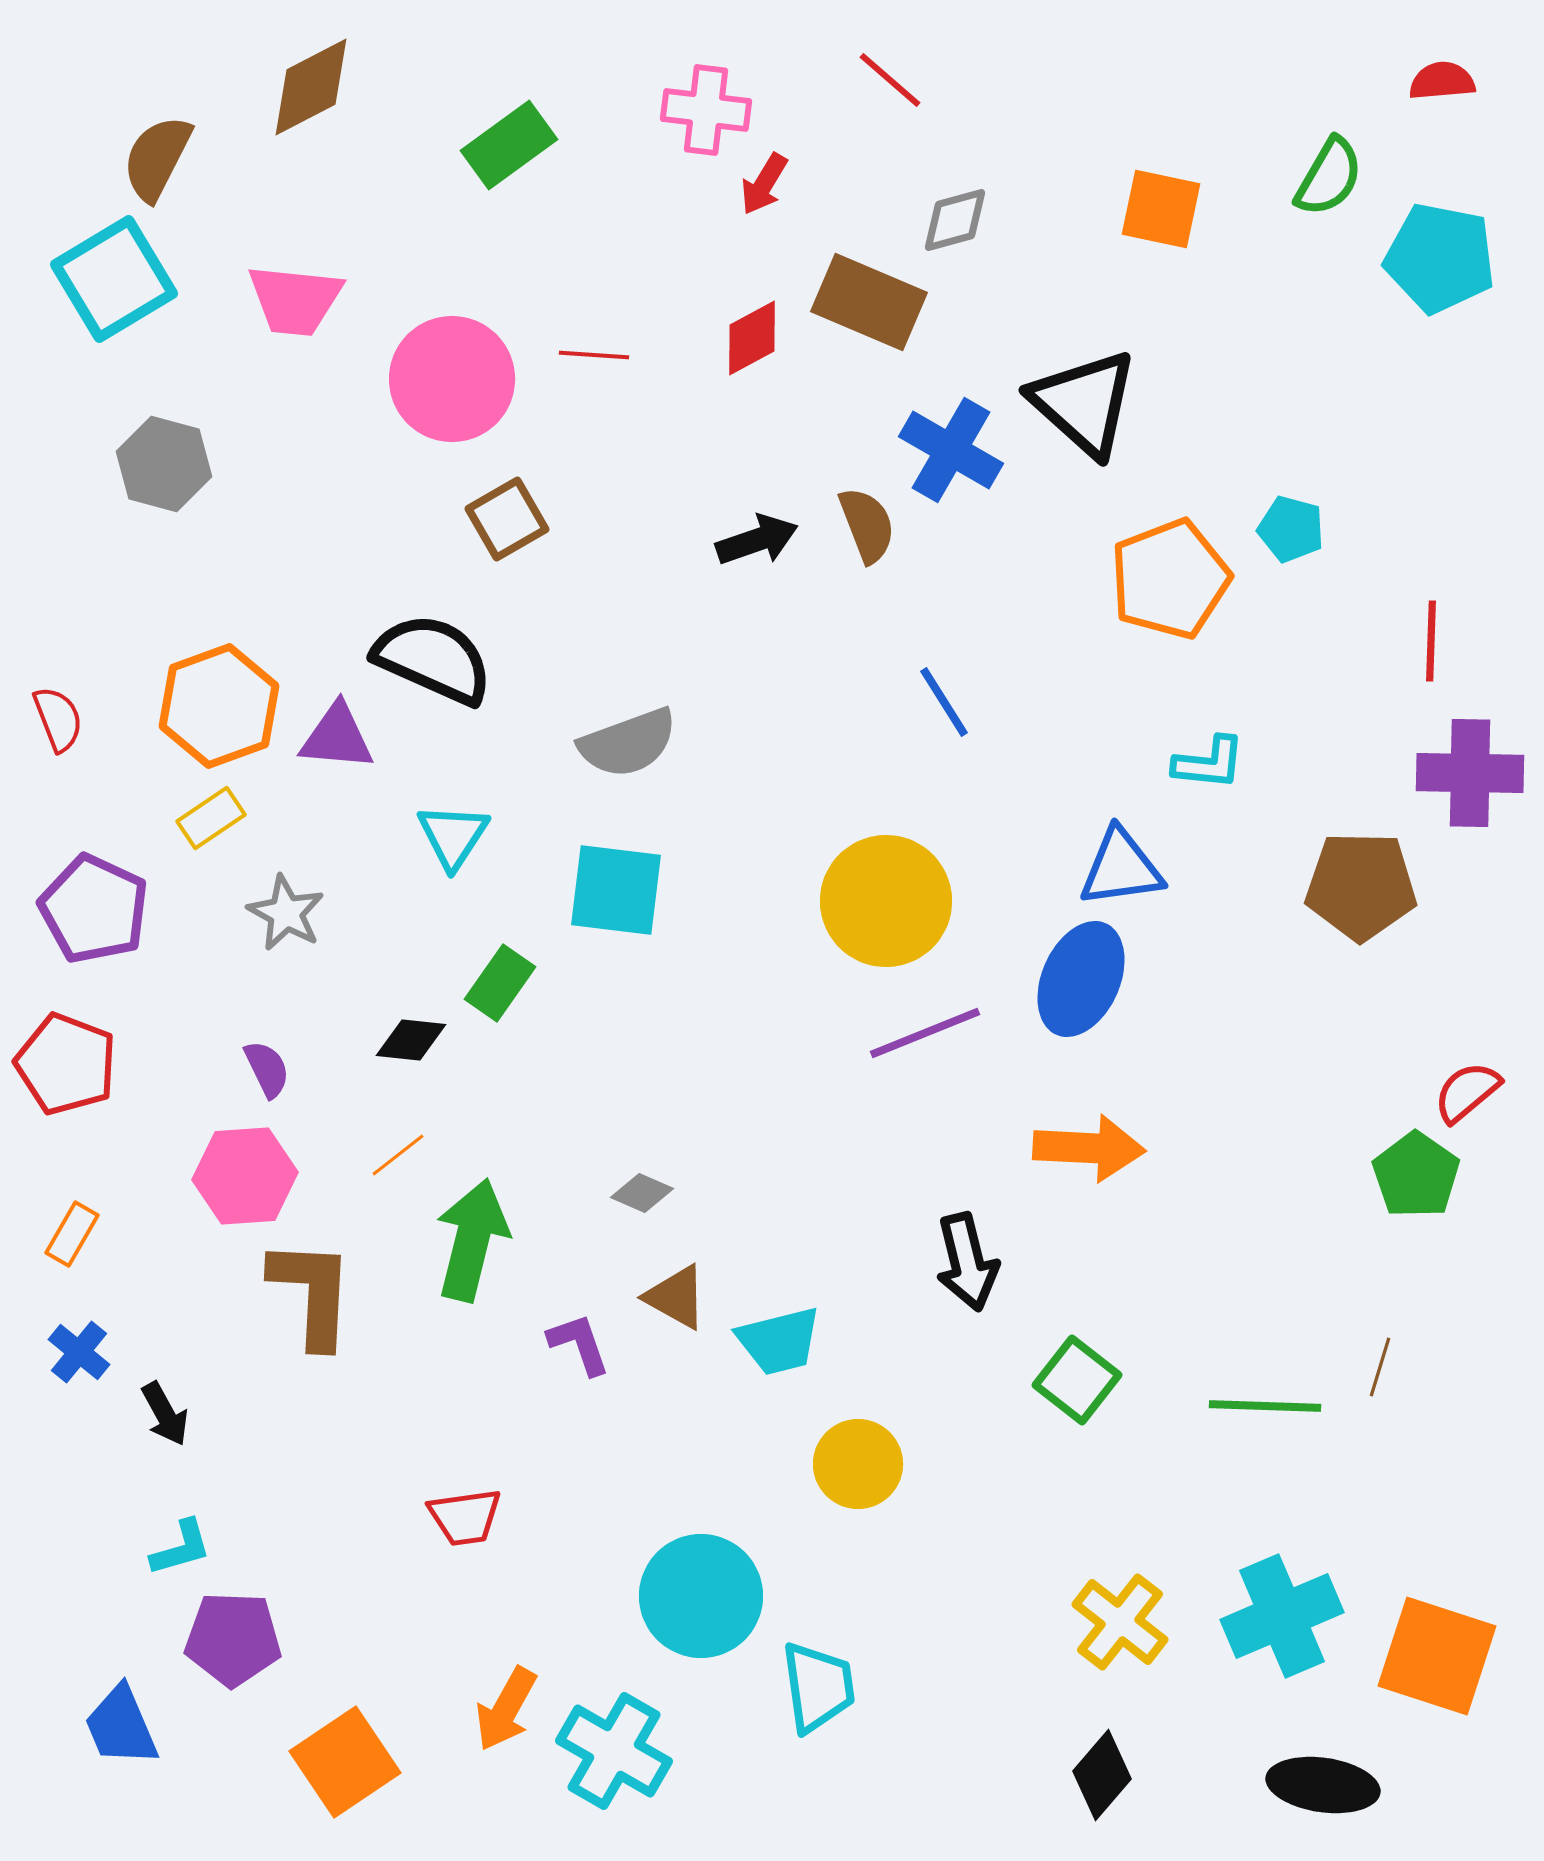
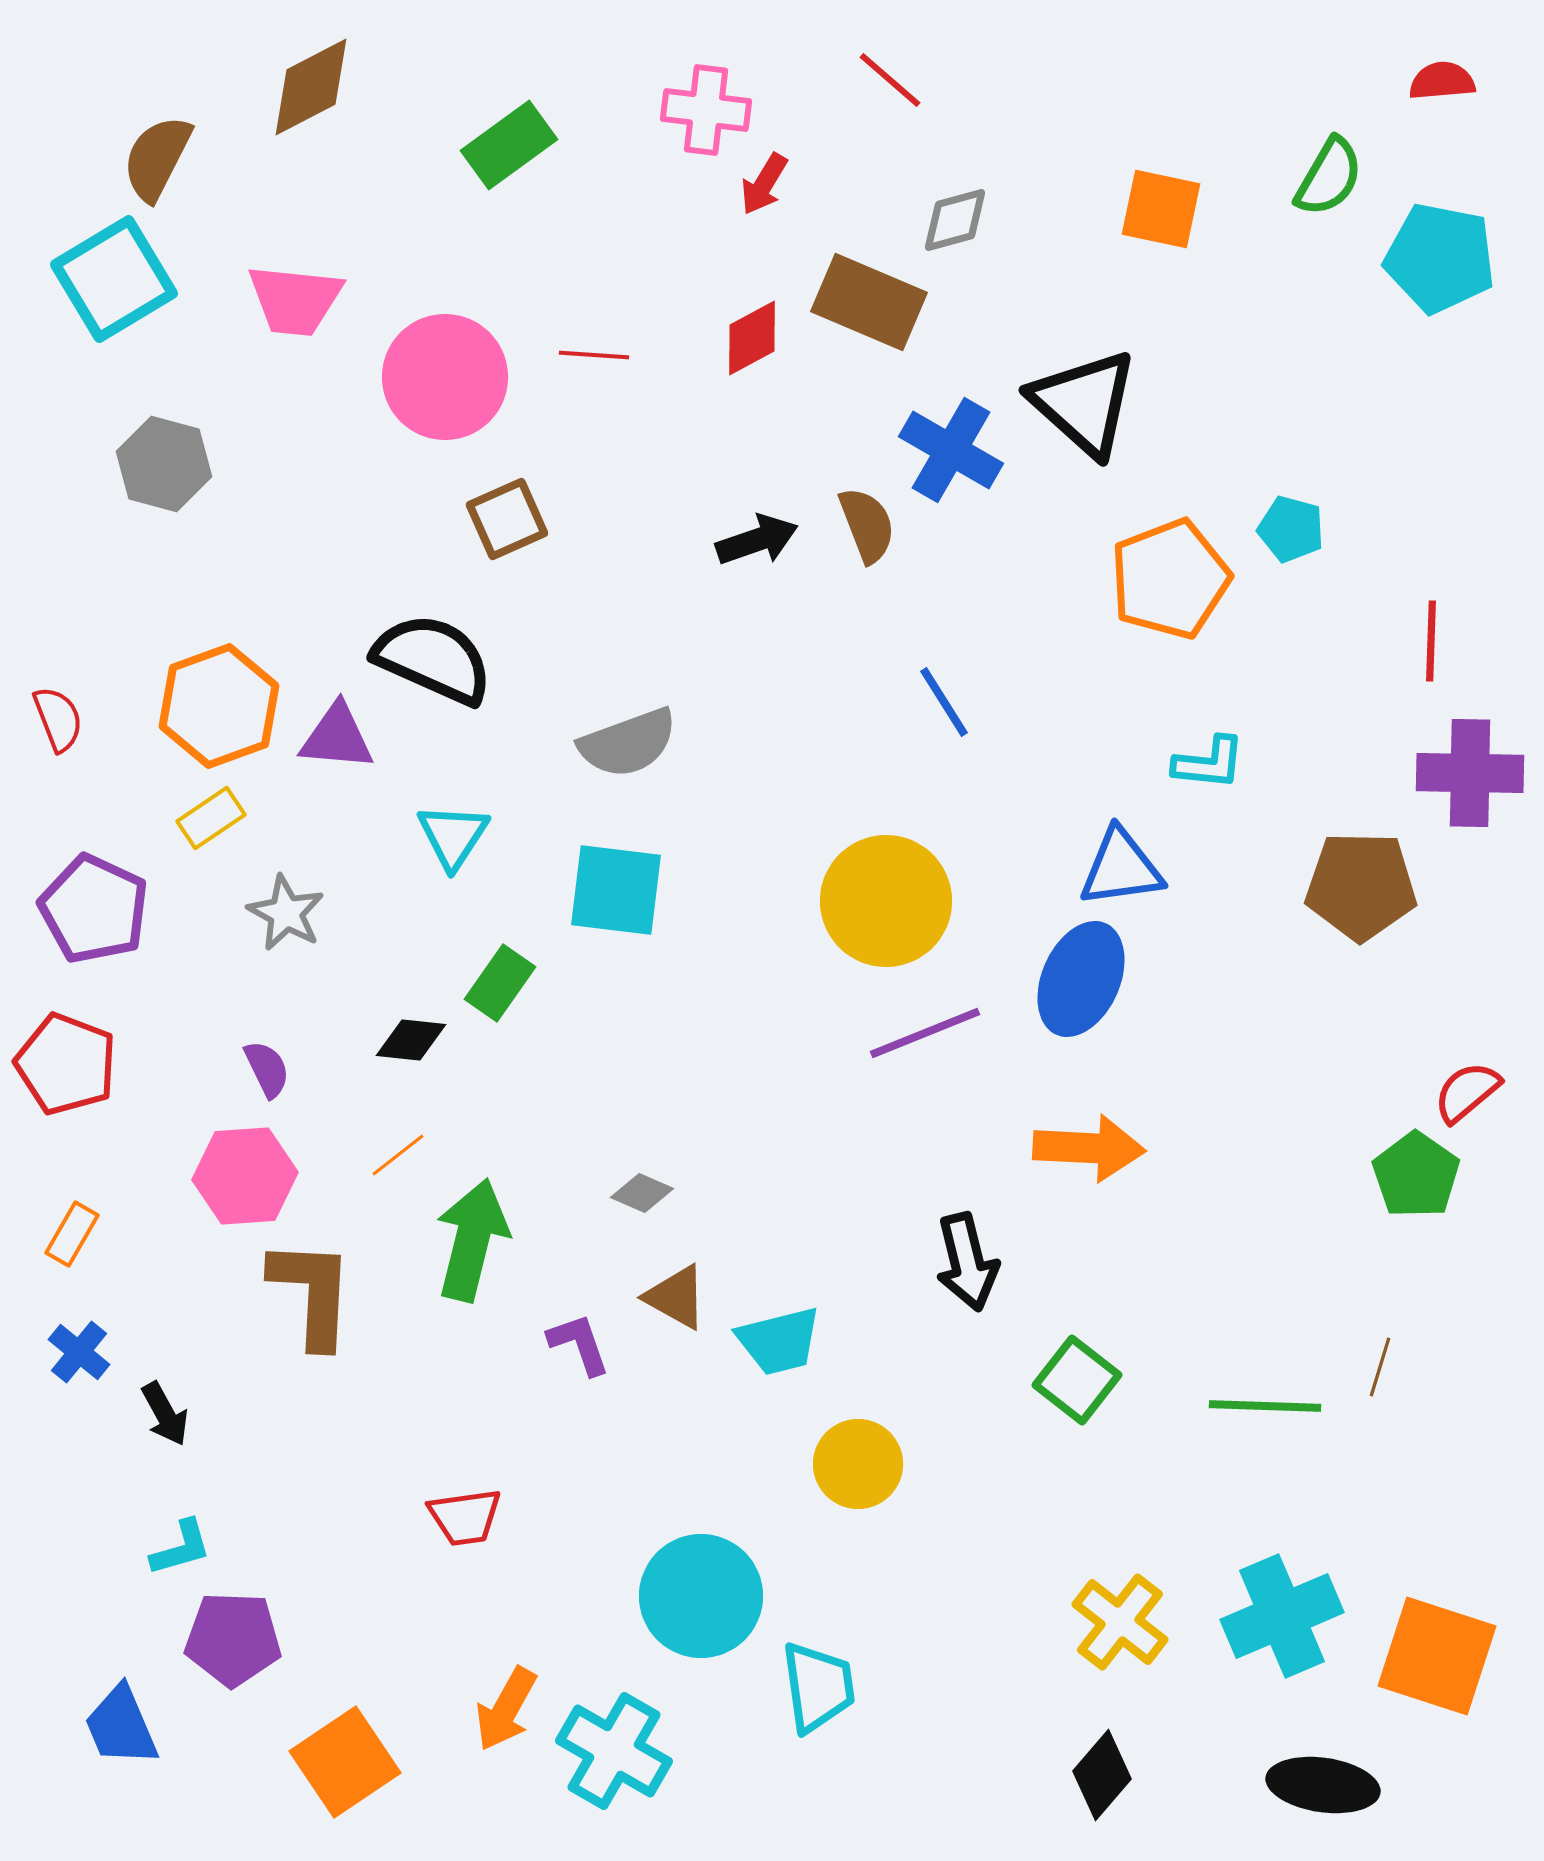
pink circle at (452, 379): moved 7 px left, 2 px up
brown square at (507, 519): rotated 6 degrees clockwise
